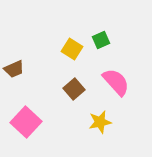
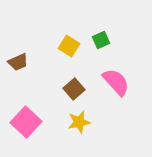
yellow square: moved 3 px left, 3 px up
brown trapezoid: moved 4 px right, 7 px up
yellow star: moved 21 px left
